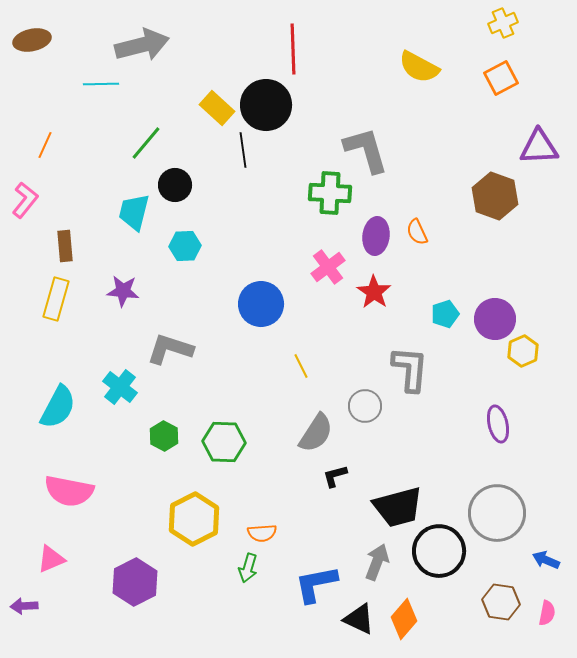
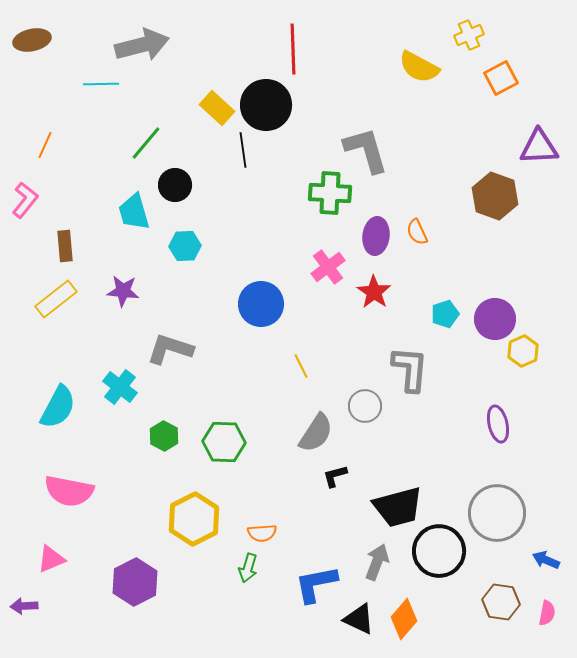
yellow cross at (503, 23): moved 34 px left, 12 px down
cyan trapezoid at (134, 212): rotated 30 degrees counterclockwise
yellow rectangle at (56, 299): rotated 36 degrees clockwise
